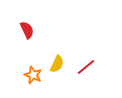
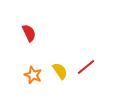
red semicircle: moved 2 px right, 3 px down
yellow semicircle: moved 3 px right, 7 px down; rotated 60 degrees counterclockwise
